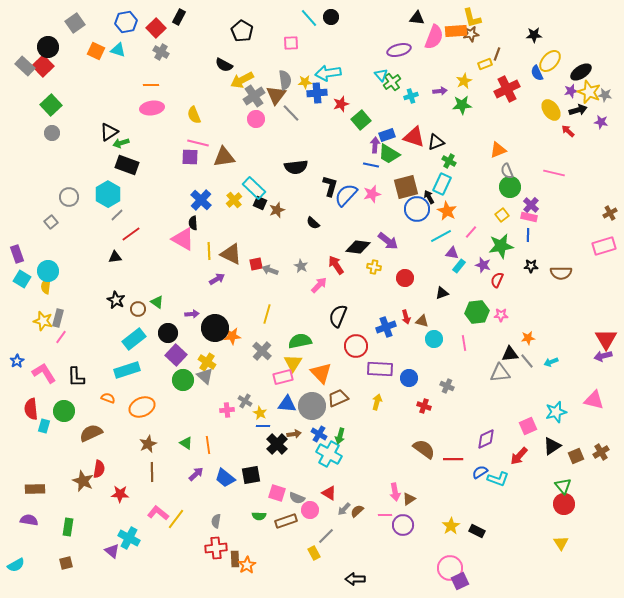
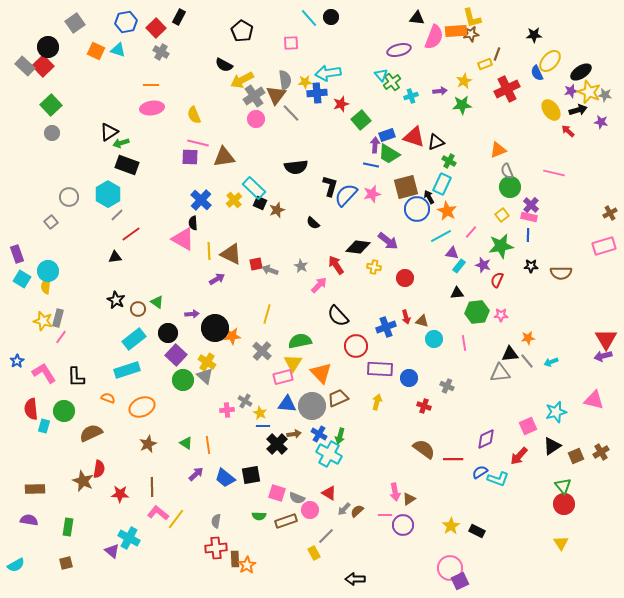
black triangle at (442, 293): moved 15 px right; rotated 16 degrees clockwise
black semicircle at (338, 316): rotated 65 degrees counterclockwise
brown line at (152, 472): moved 15 px down
